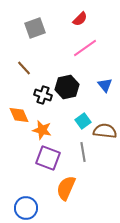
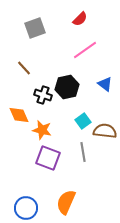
pink line: moved 2 px down
blue triangle: moved 1 px up; rotated 14 degrees counterclockwise
orange semicircle: moved 14 px down
